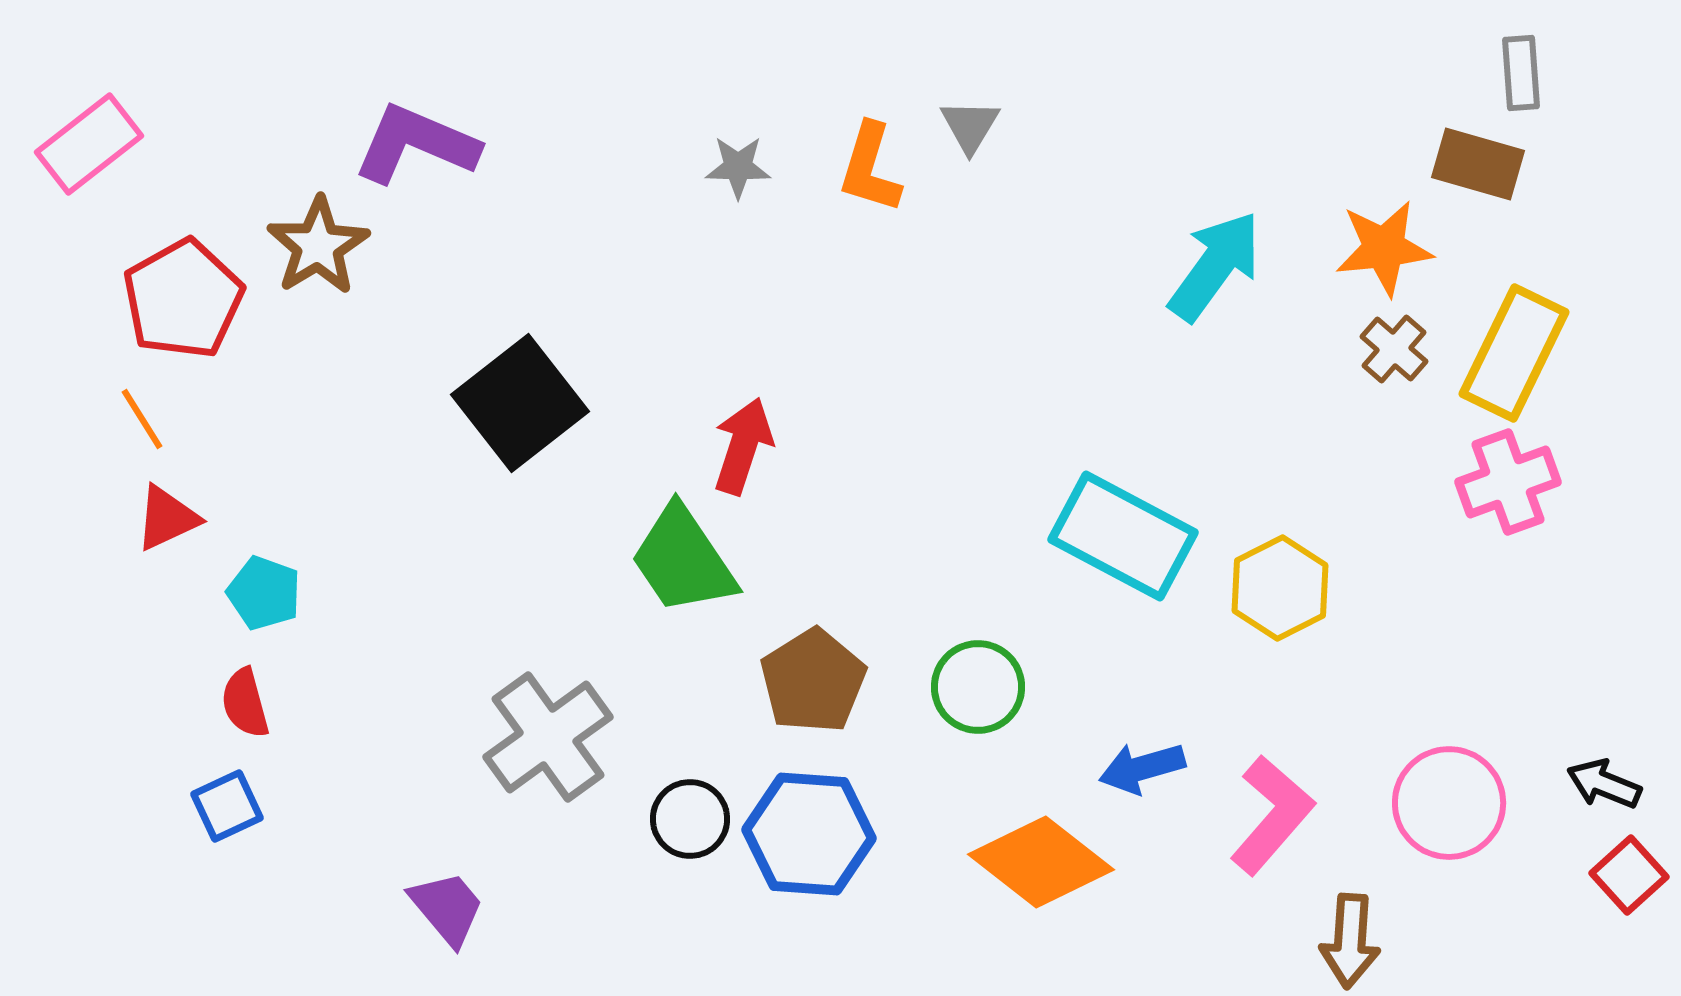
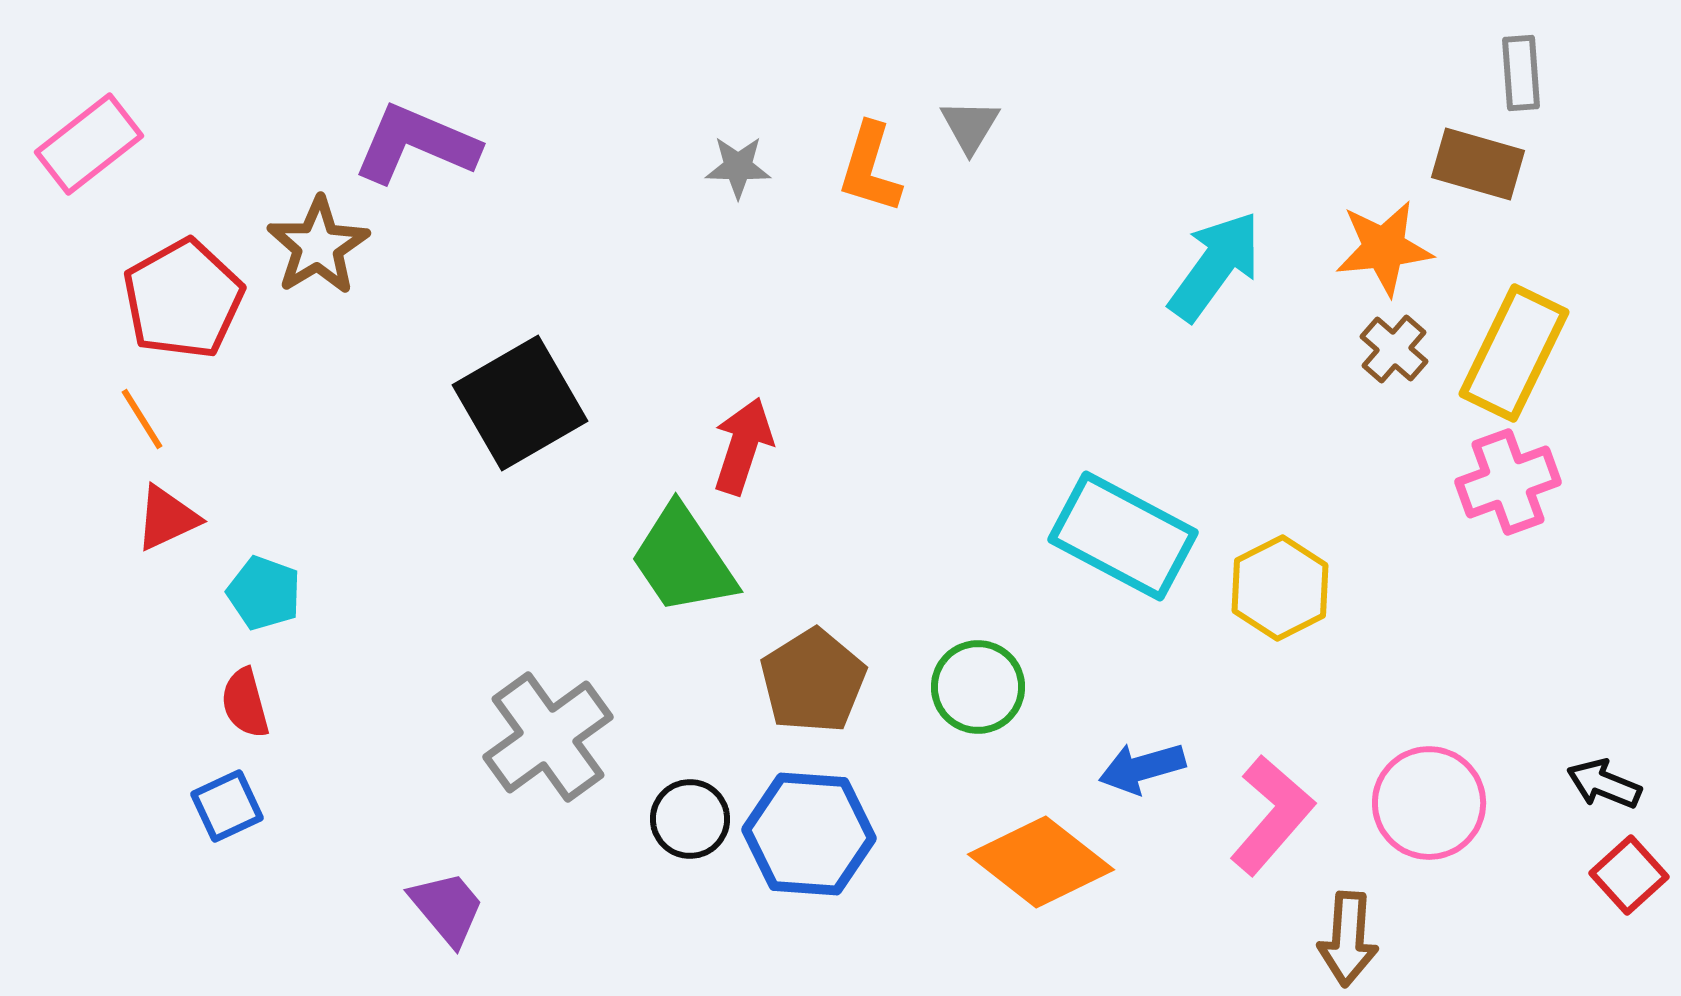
black square: rotated 8 degrees clockwise
pink circle: moved 20 px left
brown arrow: moved 2 px left, 2 px up
